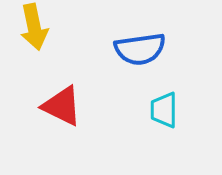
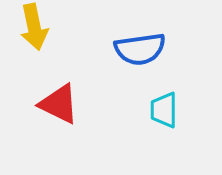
red triangle: moved 3 px left, 2 px up
